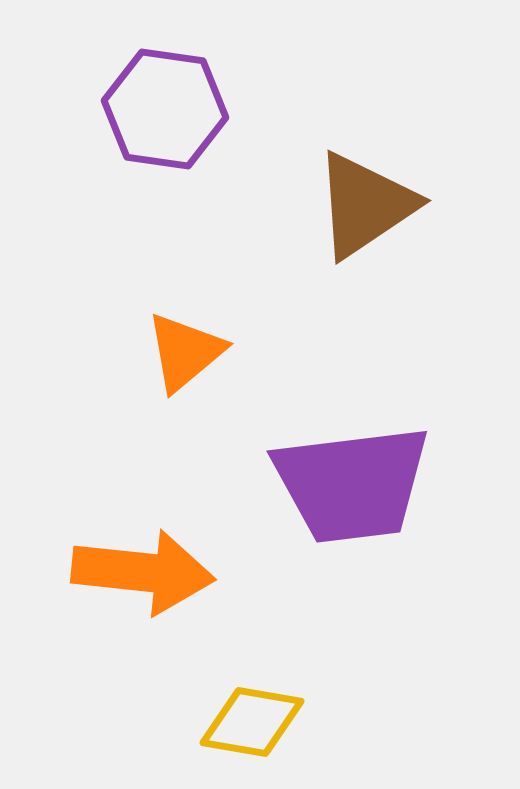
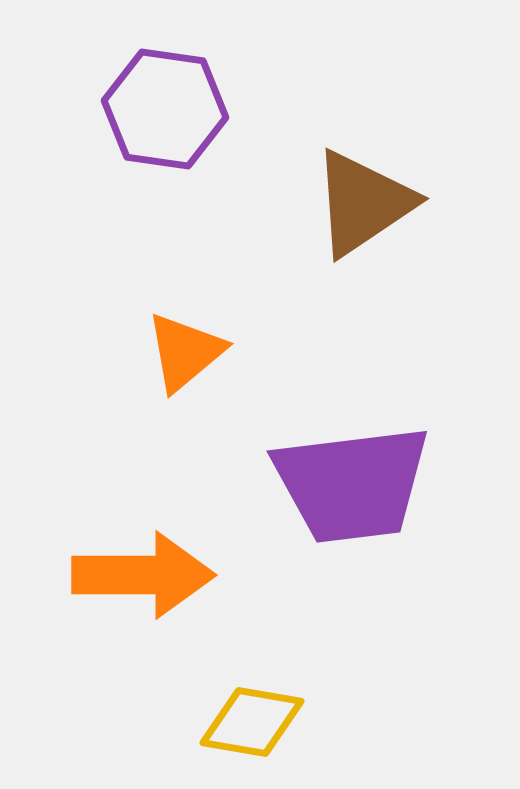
brown triangle: moved 2 px left, 2 px up
orange arrow: moved 3 px down; rotated 6 degrees counterclockwise
